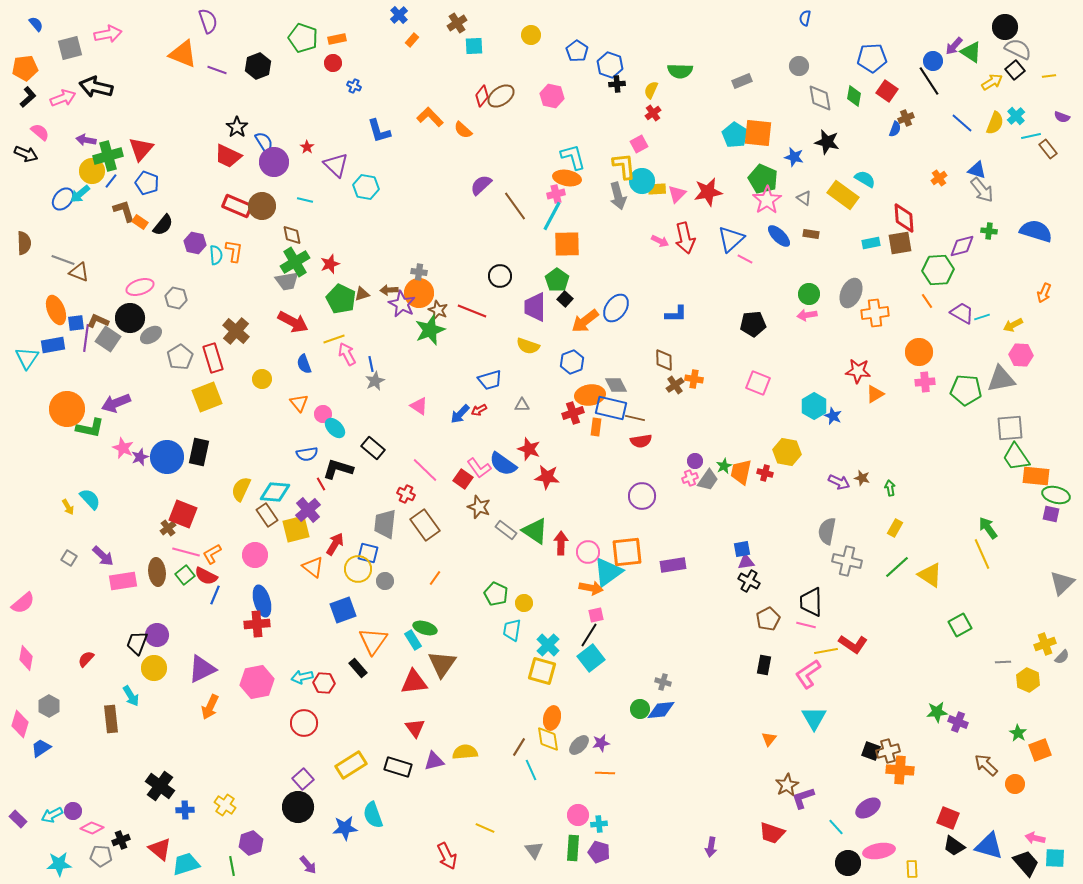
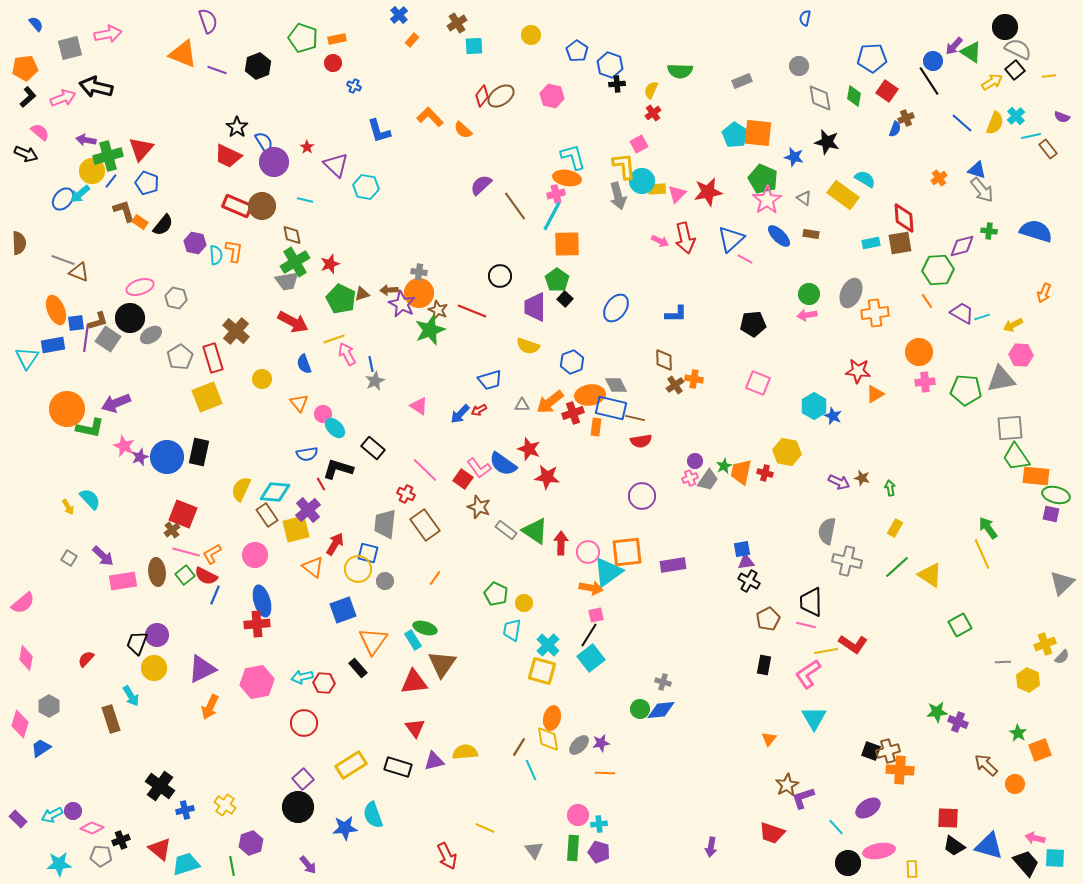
brown semicircle at (24, 243): moved 5 px left
brown L-shape at (98, 321): rotated 140 degrees clockwise
orange arrow at (585, 321): moved 35 px left, 81 px down
pink star at (123, 448): moved 1 px right, 2 px up
brown cross at (168, 528): moved 4 px right, 2 px down
brown rectangle at (111, 719): rotated 12 degrees counterclockwise
blue cross at (185, 810): rotated 12 degrees counterclockwise
red square at (948, 818): rotated 20 degrees counterclockwise
